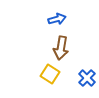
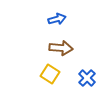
brown arrow: rotated 95 degrees counterclockwise
